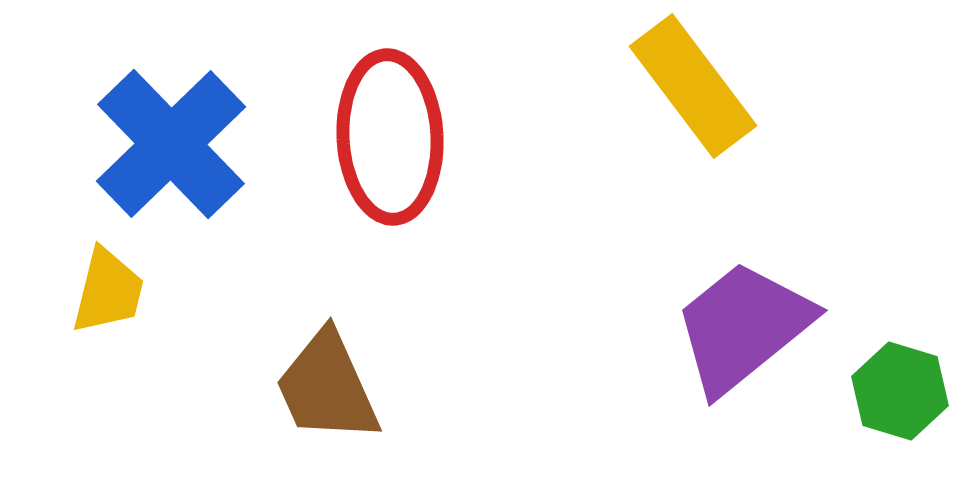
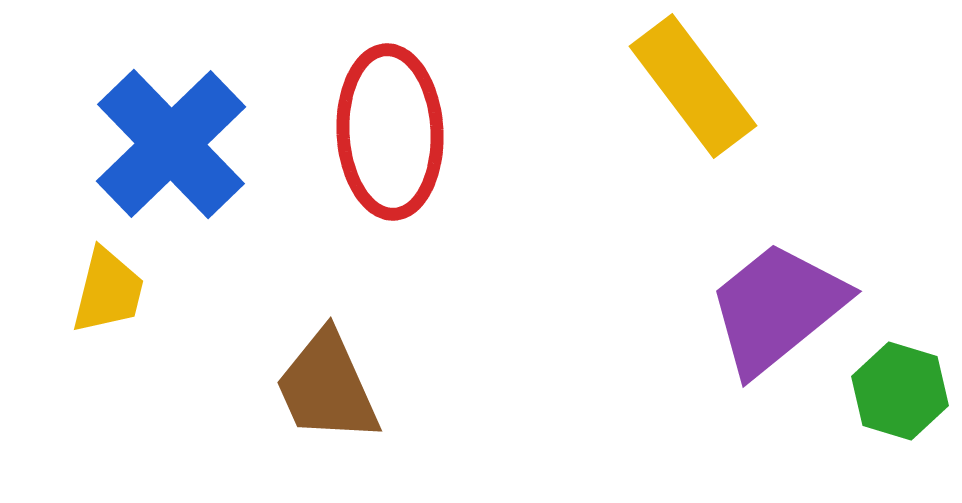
red ellipse: moved 5 px up
purple trapezoid: moved 34 px right, 19 px up
